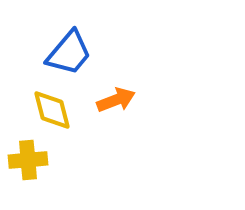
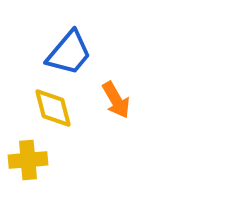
orange arrow: rotated 81 degrees clockwise
yellow diamond: moved 1 px right, 2 px up
